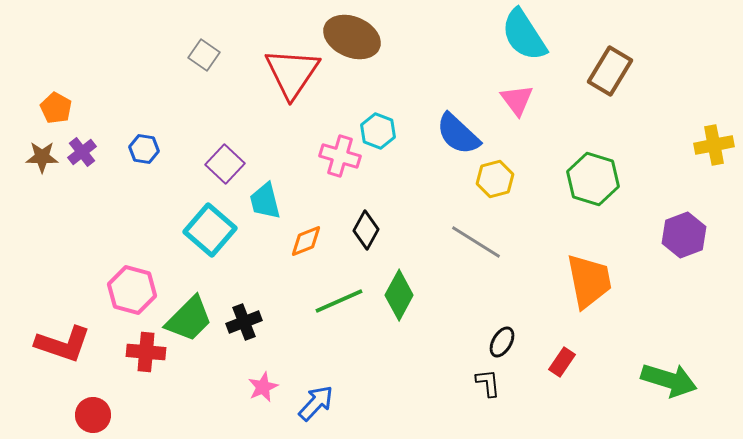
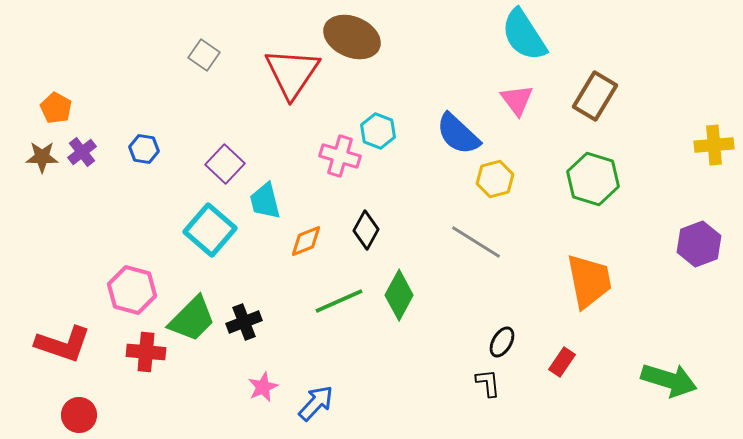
brown rectangle: moved 15 px left, 25 px down
yellow cross: rotated 6 degrees clockwise
purple hexagon: moved 15 px right, 9 px down
green trapezoid: moved 3 px right
red circle: moved 14 px left
